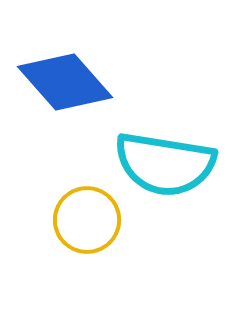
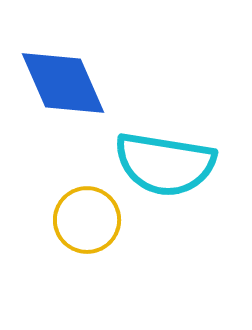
blue diamond: moved 2 px left, 1 px down; rotated 18 degrees clockwise
